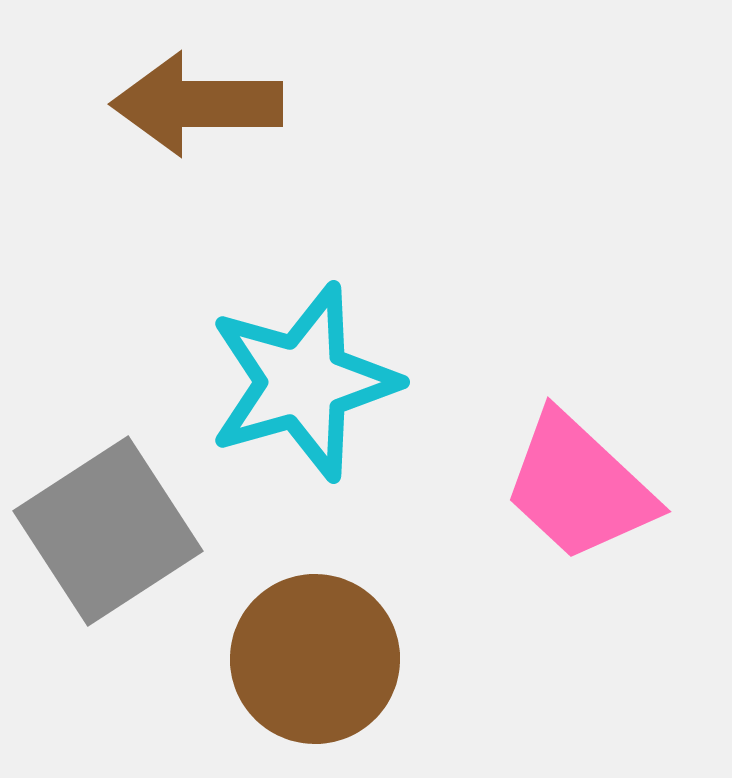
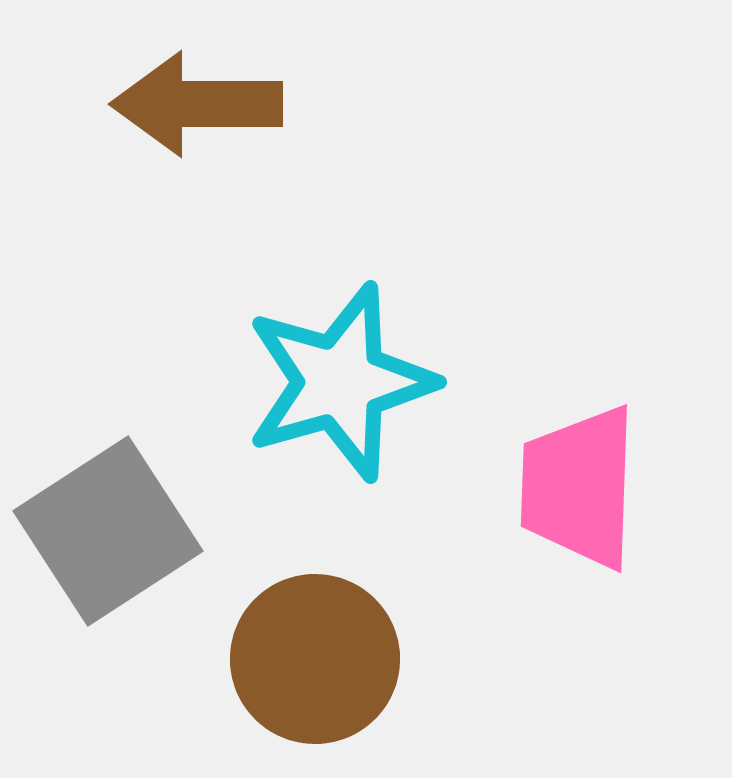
cyan star: moved 37 px right
pink trapezoid: rotated 49 degrees clockwise
